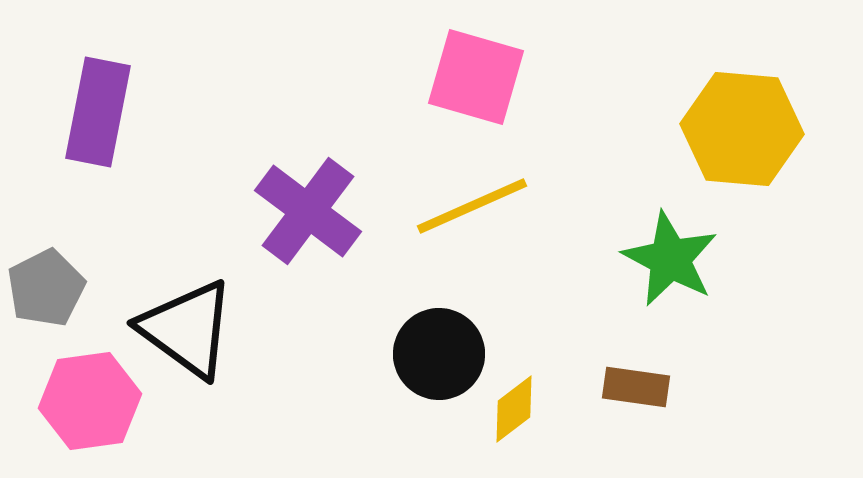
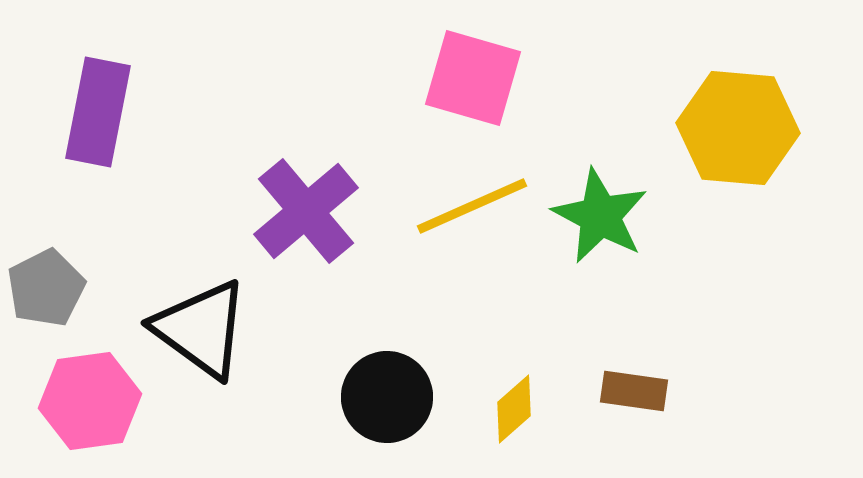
pink square: moved 3 px left, 1 px down
yellow hexagon: moved 4 px left, 1 px up
purple cross: moved 2 px left; rotated 13 degrees clockwise
green star: moved 70 px left, 43 px up
black triangle: moved 14 px right
black circle: moved 52 px left, 43 px down
brown rectangle: moved 2 px left, 4 px down
yellow diamond: rotated 4 degrees counterclockwise
